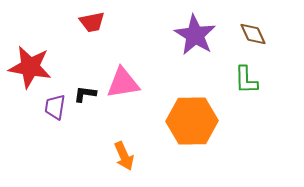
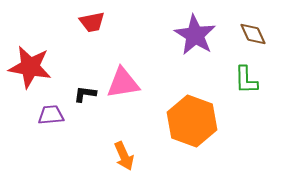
purple trapezoid: moved 4 px left, 8 px down; rotated 76 degrees clockwise
orange hexagon: rotated 21 degrees clockwise
